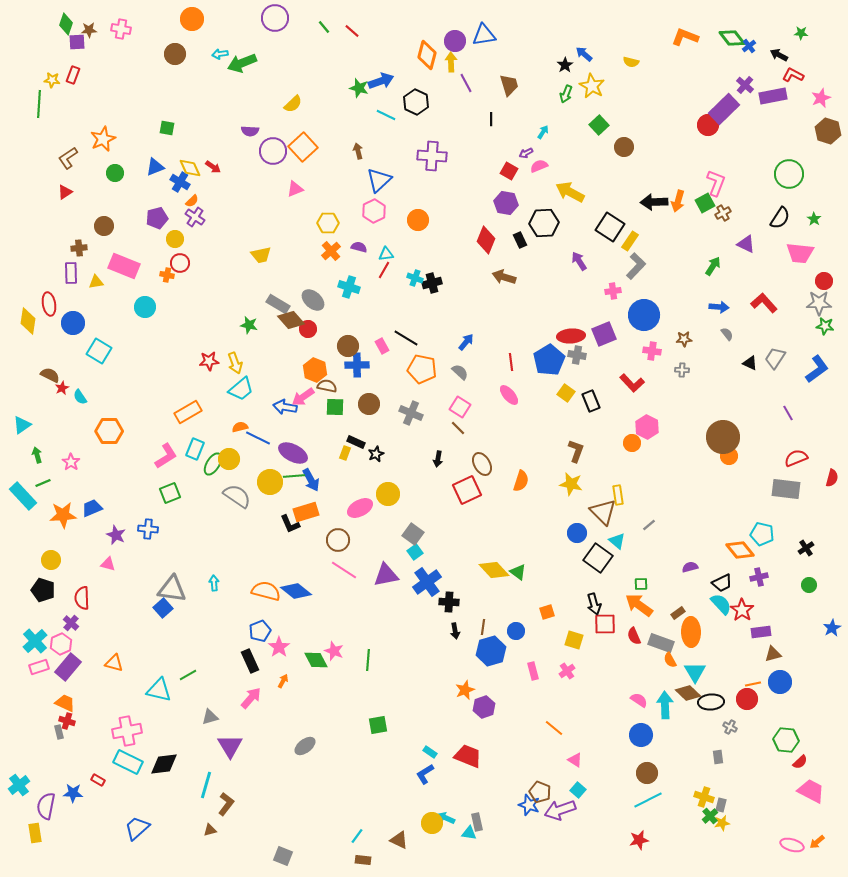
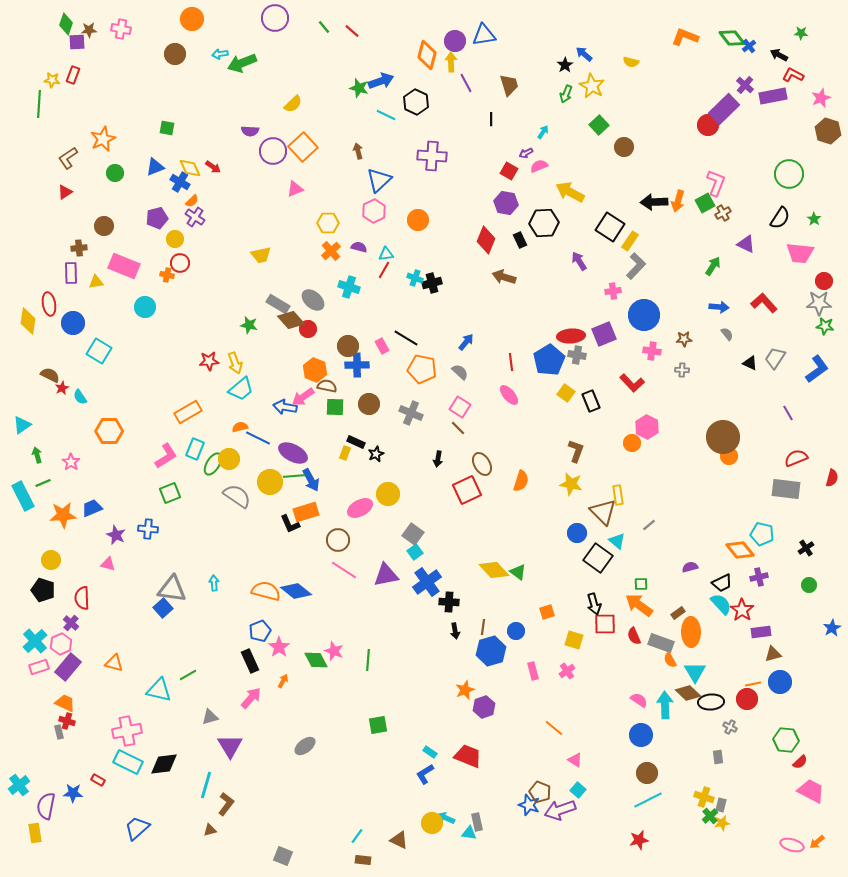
cyan rectangle at (23, 496): rotated 16 degrees clockwise
